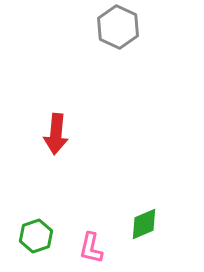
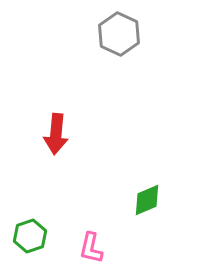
gray hexagon: moved 1 px right, 7 px down
green diamond: moved 3 px right, 24 px up
green hexagon: moved 6 px left
